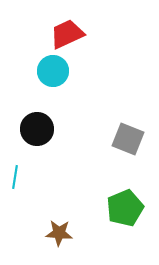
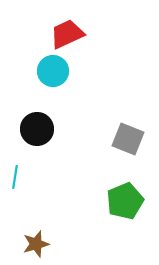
green pentagon: moved 7 px up
brown star: moved 23 px left, 11 px down; rotated 20 degrees counterclockwise
